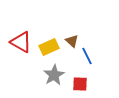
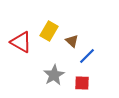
yellow rectangle: moved 16 px up; rotated 36 degrees counterclockwise
blue line: rotated 72 degrees clockwise
red square: moved 2 px right, 1 px up
